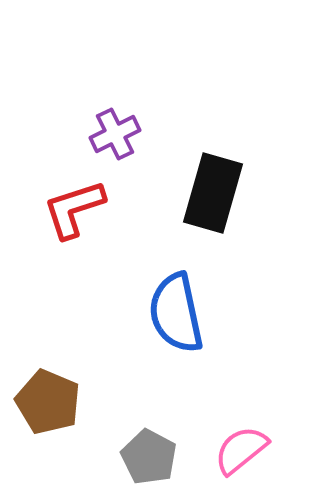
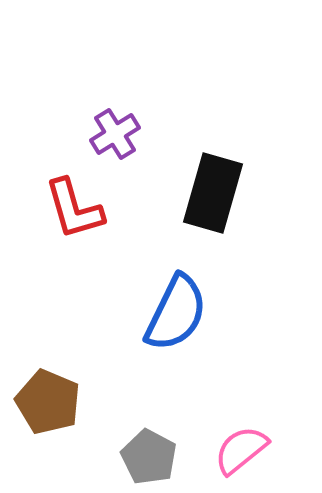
purple cross: rotated 6 degrees counterclockwise
red L-shape: rotated 88 degrees counterclockwise
blue semicircle: rotated 142 degrees counterclockwise
